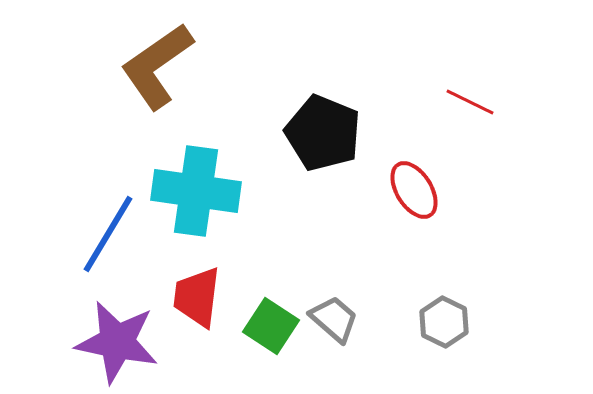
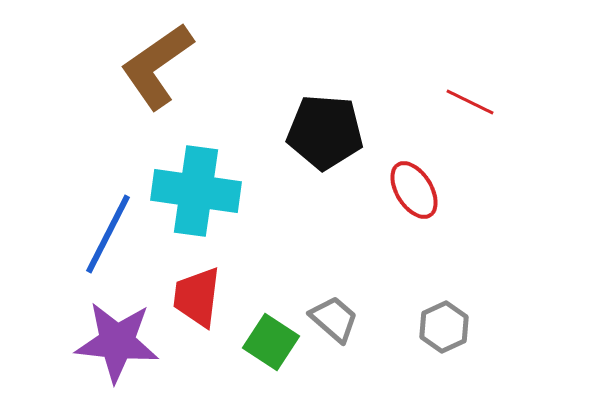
black pentagon: moved 2 px right, 1 px up; rotated 18 degrees counterclockwise
blue line: rotated 4 degrees counterclockwise
gray hexagon: moved 5 px down; rotated 9 degrees clockwise
green square: moved 16 px down
purple star: rotated 6 degrees counterclockwise
